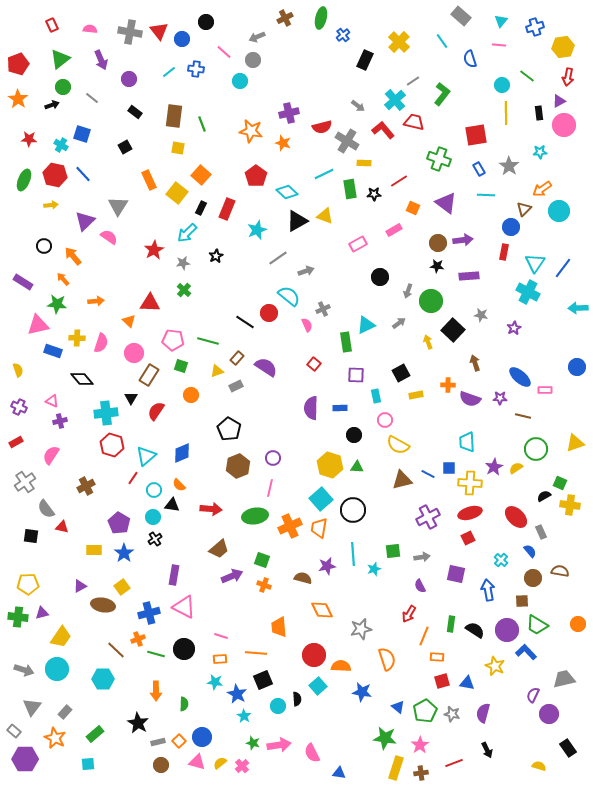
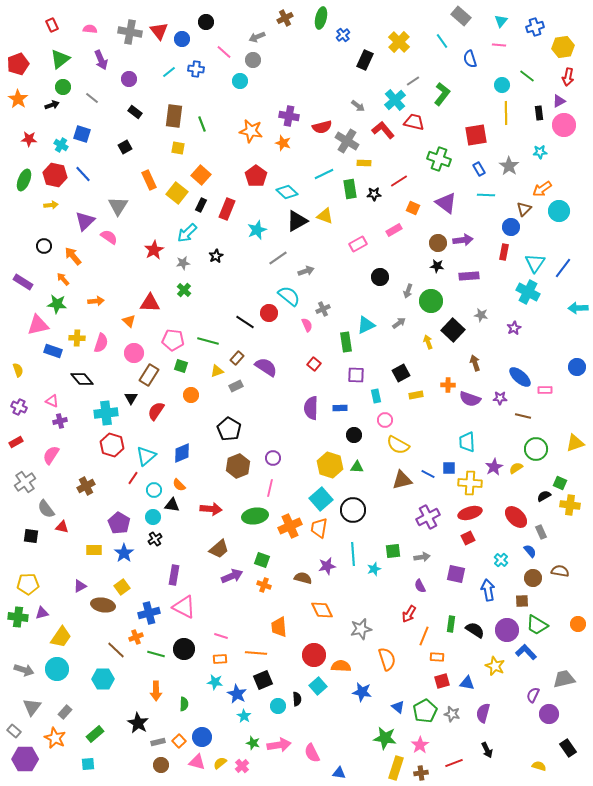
purple cross at (289, 113): moved 3 px down; rotated 24 degrees clockwise
black rectangle at (201, 208): moved 3 px up
orange cross at (138, 639): moved 2 px left, 2 px up
